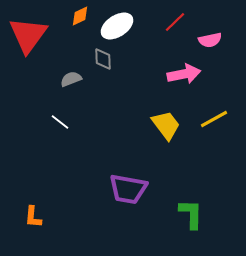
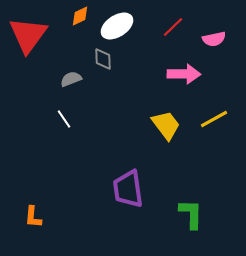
red line: moved 2 px left, 5 px down
pink semicircle: moved 4 px right, 1 px up
pink arrow: rotated 12 degrees clockwise
white line: moved 4 px right, 3 px up; rotated 18 degrees clockwise
purple trapezoid: rotated 72 degrees clockwise
